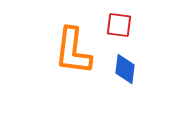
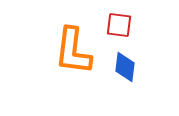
blue diamond: moved 2 px up
